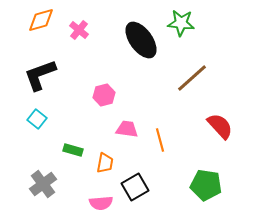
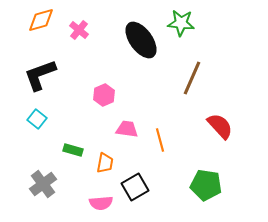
brown line: rotated 24 degrees counterclockwise
pink hexagon: rotated 10 degrees counterclockwise
